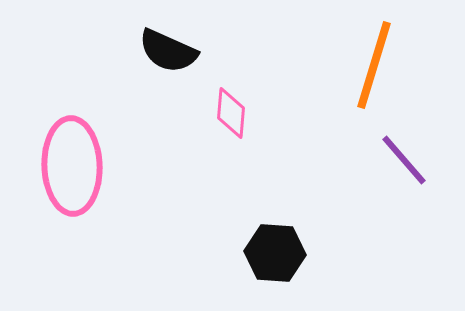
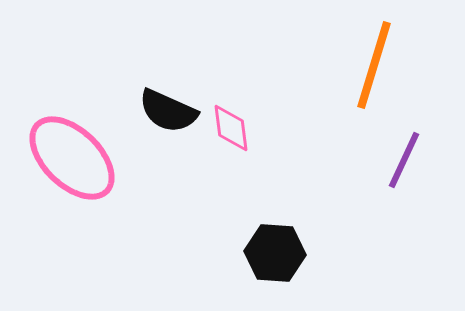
black semicircle: moved 60 px down
pink diamond: moved 15 px down; rotated 12 degrees counterclockwise
purple line: rotated 66 degrees clockwise
pink ellipse: moved 8 px up; rotated 44 degrees counterclockwise
